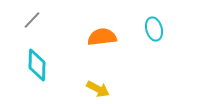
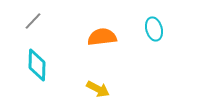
gray line: moved 1 px right, 1 px down
